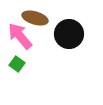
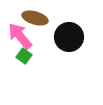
black circle: moved 3 px down
green square: moved 7 px right, 8 px up
